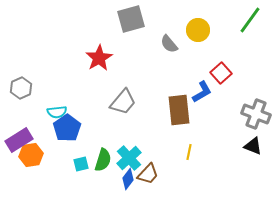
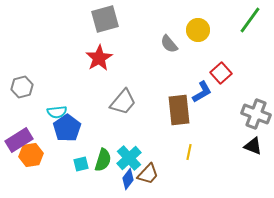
gray square: moved 26 px left
gray hexagon: moved 1 px right, 1 px up; rotated 10 degrees clockwise
